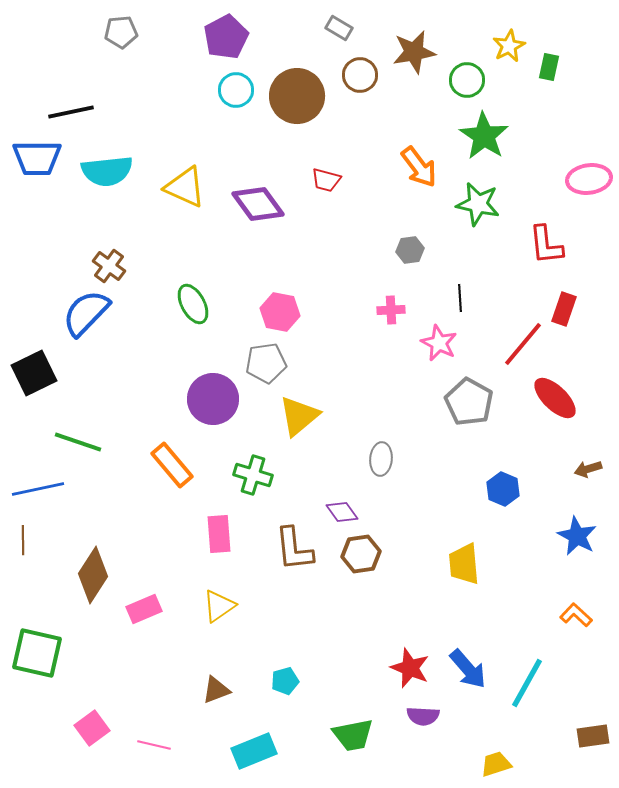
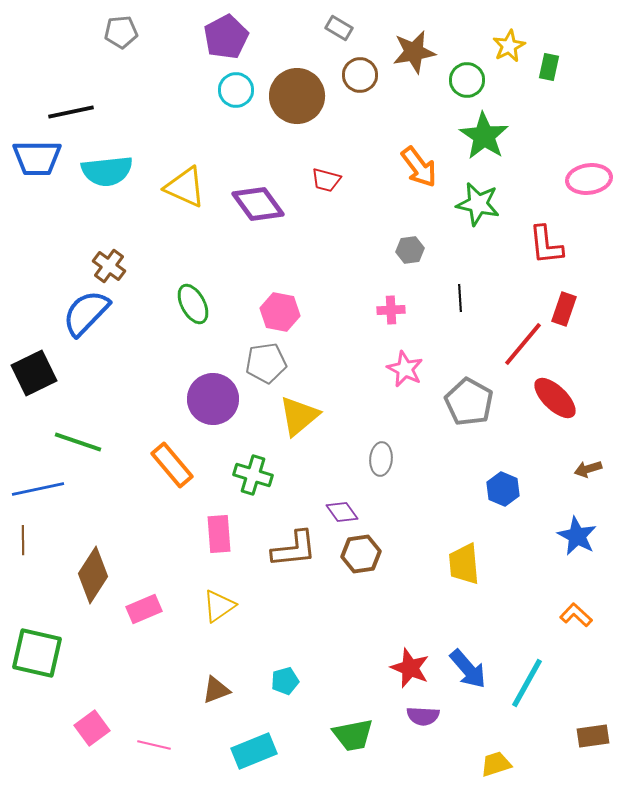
pink star at (439, 343): moved 34 px left, 26 px down
brown L-shape at (294, 549): rotated 90 degrees counterclockwise
